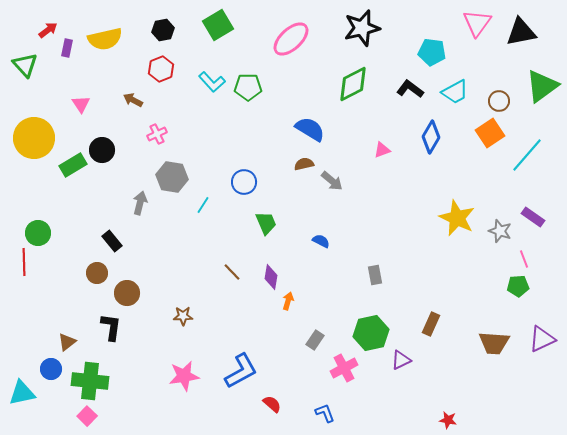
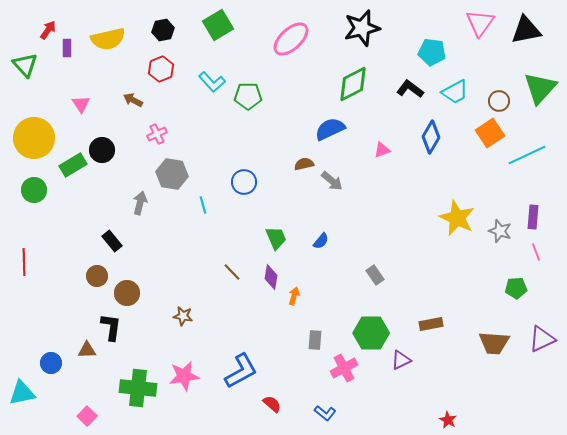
pink triangle at (477, 23): moved 3 px right
red arrow at (48, 30): rotated 18 degrees counterclockwise
black triangle at (521, 32): moved 5 px right, 2 px up
yellow semicircle at (105, 39): moved 3 px right
purple rectangle at (67, 48): rotated 12 degrees counterclockwise
green triangle at (542, 86): moved 2 px left, 2 px down; rotated 12 degrees counterclockwise
green pentagon at (248, 87): moved 9 px down
blue semicircle at (310, 129): moved 20 px right; rotated 56 degrees counterclockwise
cyan line at (527, 155): rotated 24 degrees clockwise
gray hexagon at (172, 177): moved 3 px up
cyan line at (203, 205): rotated 48 degrees counterclockwise
purple rectangle at (533, 217): rotated 60 degrees clockwise
green trapezoid at (266, 223): moved 10 px right, 15 px down
green circle at (38, 233): moved 4 px left, 43 px up
blue semicircle at (321, 241): rotated 102 degrees clockwise
pink line at (524, 259): moved 12 px right, 7 px up
brown circle at (97, 273): moved 3 px down
gray rectangle at (375, 275): rotated 24 degrees counterclockwise
green pentagon at (518, 286): moved 2 px left, 2 px down
orange arrow at (288, 301): moved 6 px right, 5 px up
brown star at (183, 316): rotated 12 degrees clockwise
brown rectangle at (431, 324): rotated 55 degrees clockwise
green hexagon at (371, 333): rotated 12 degrees clockwise
gray rectangle at (315, 340): rotated 30 degrees counterclockwise
brown triangle at (67, 342): moved 20 px right, 8 px down; rotated 36 degrees clockwise
blue circle at (51, 369): moved 6 px up
green cross at (90, 381): moved 48 px right, 7 px down
blue L-shape at (325, 413): rotated 150 degrees clockwise
red star at (448, 420): rotated 18 degrees clockwise
